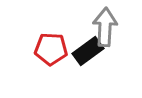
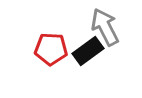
gray arrow: rotated 30 degrees counterclockwise
